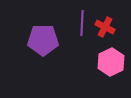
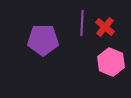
red cross: rotated 12 degrees clockwise
pink hexagon: rotated 12 degrees counterclockwise
